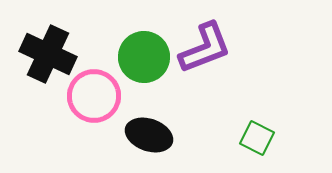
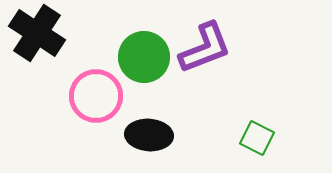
black cross: moved 11 px left, 21 px up; rotated 8 degrees clockwise
pink circle: moved 2 px right
black ellipse: rotated 15 degrees counterclockwise
